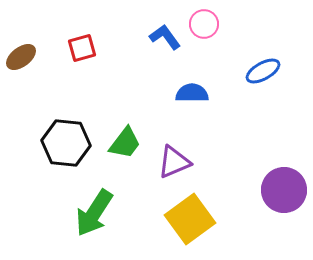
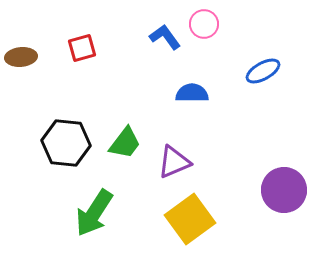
brown ellipse: rotated 32 degrees clockwise
